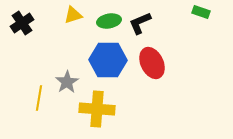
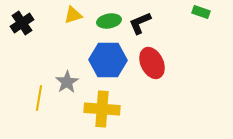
yellow cross: moved 5 px right
